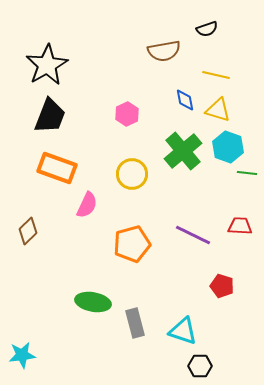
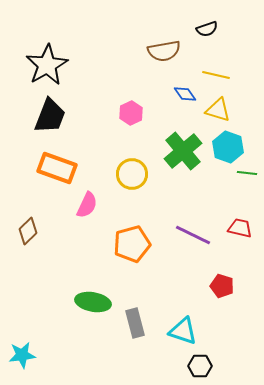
blue diamond: moved 6 px up; rotated 25 degrees counterclockwise
pink hexagon: moved 4 px right, 1 px up
red trapezoid: moved 2 px down; rotated 10 degrees clockwise
